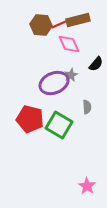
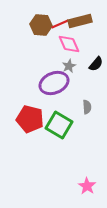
brown rectangle: moved 2 px right, 1 px down
gray star: moved 2 px left, 9 px up
